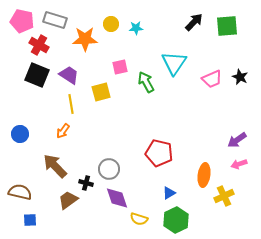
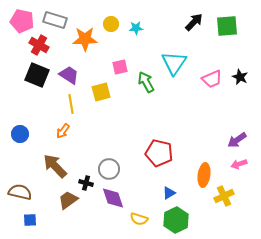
purple diamond: moved 4 px left
